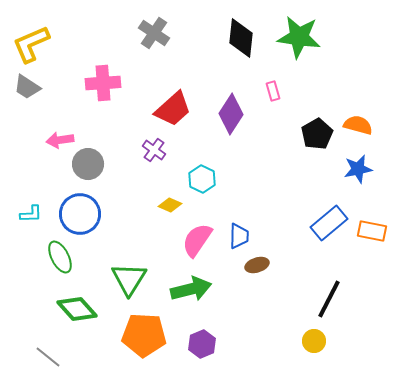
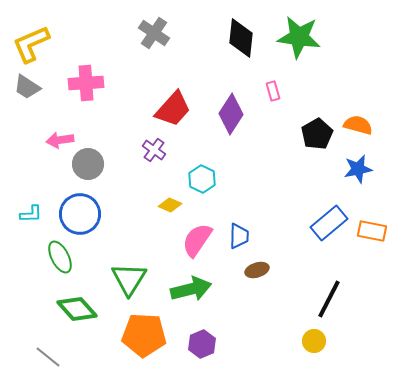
pink cross: moved 17 px left
red trapezoid: rotated 6 degrees counterclockwise
brown ellipse: moved 5 px down
